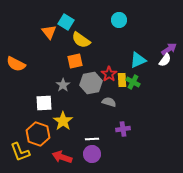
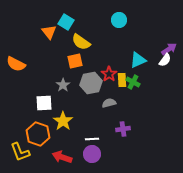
yellow semicircle: moved 2 px down
gray semicircle: moved 1 px down; rotated 32 degrees counterclockwise
